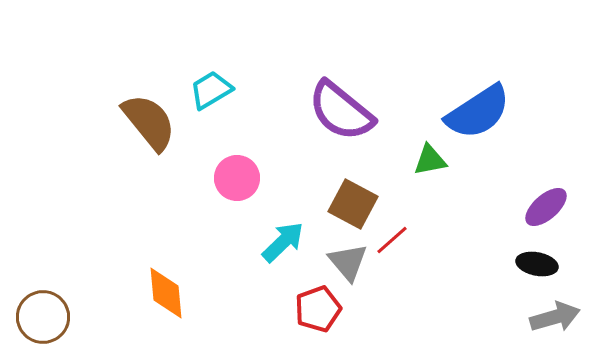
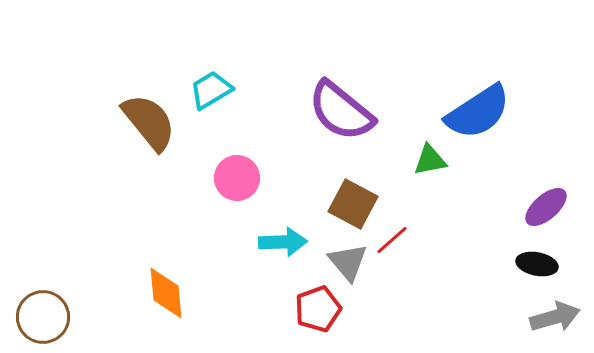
cyan arrow: rotated 42 degrees clockwise
